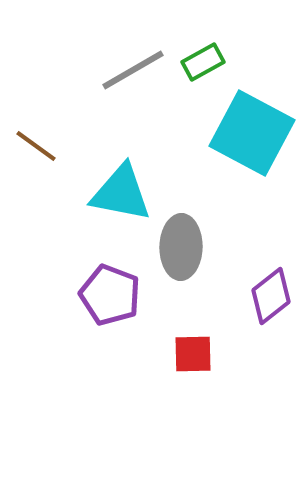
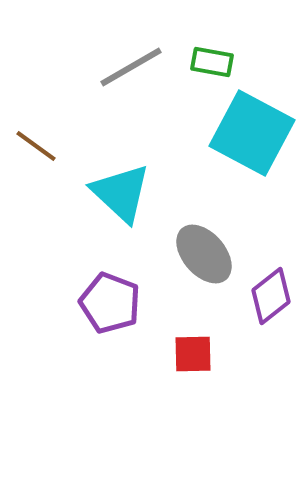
green rectangle: moved 9 px right; rotated 39 degrees clockwise
gray line: moved 2 px left, 3 px up
cyan triangle: rotated 32 degrees clockwise
gray ellipse: moved 23 px right, 7 px down; rotated 42 degrees counterclockwise
purple pentagon: moved 8 px down
